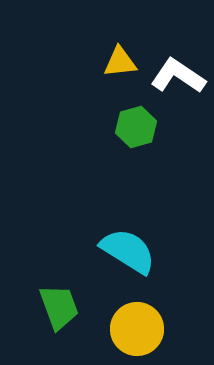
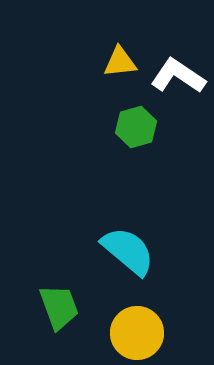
cyan semicircle: rotated 8 degrees clockwise
yellow circle: moved 4 px down
